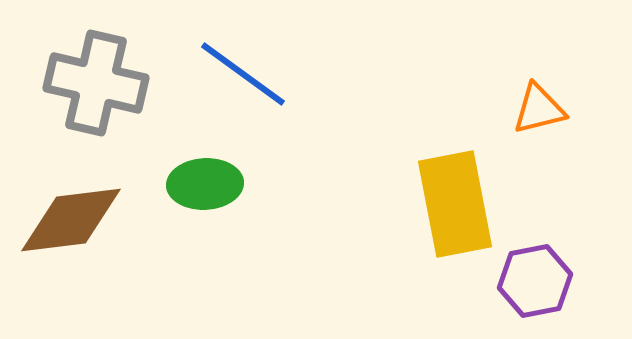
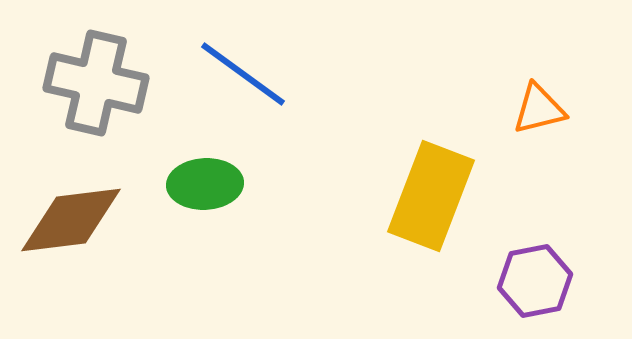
yellow rectangle: moved 24 px left, 8 px up; rotated 32 degrees clockwise
